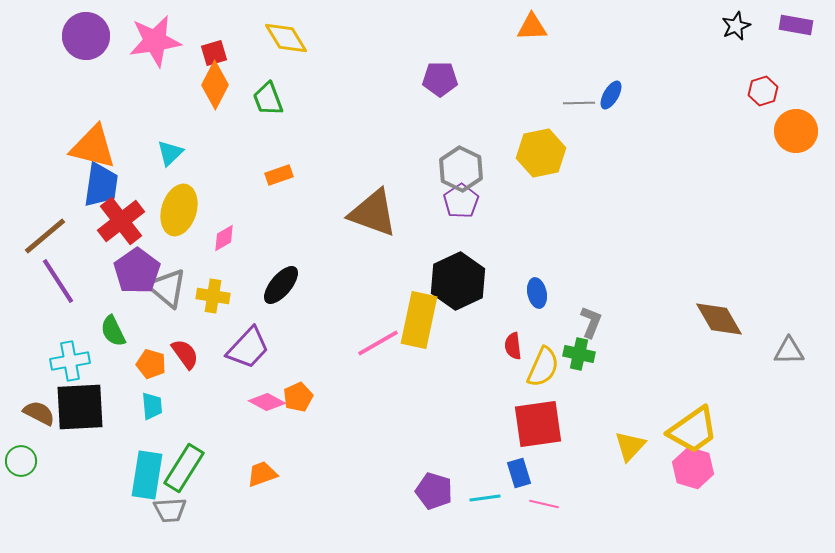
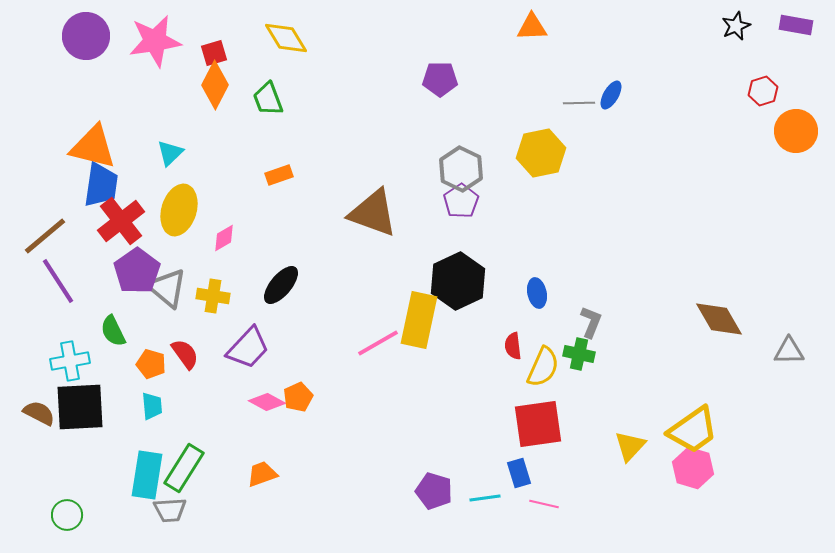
green circle at (21, 461): moved 46 px right, 54 px down
